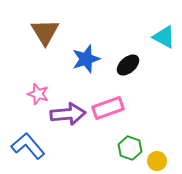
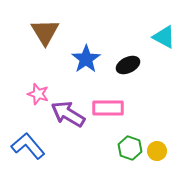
blue star: rotated 16 degrees counterclockwise
black ellipse: rotated 15 degrees clockwise
pink rectangle: rotated 20 degrees clockwise
purple arrow: rotated 144 degrees counterclockwise
yellow circle: moved 10 px up
